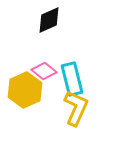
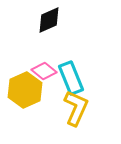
cyan rectangle: moved 1 px left, 1 px up; rotated 8 degrees counterclockwise
